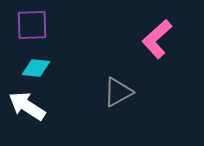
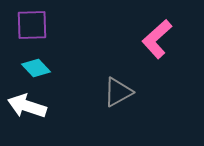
cyan diamond: rotated 40 degrees clockwise
white arrow: rotated 15 degrees counterclockwise
